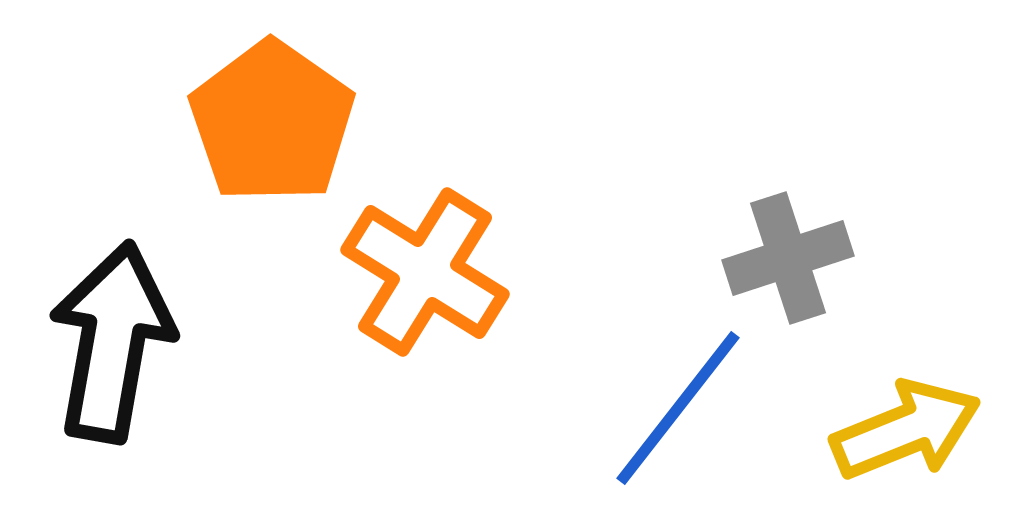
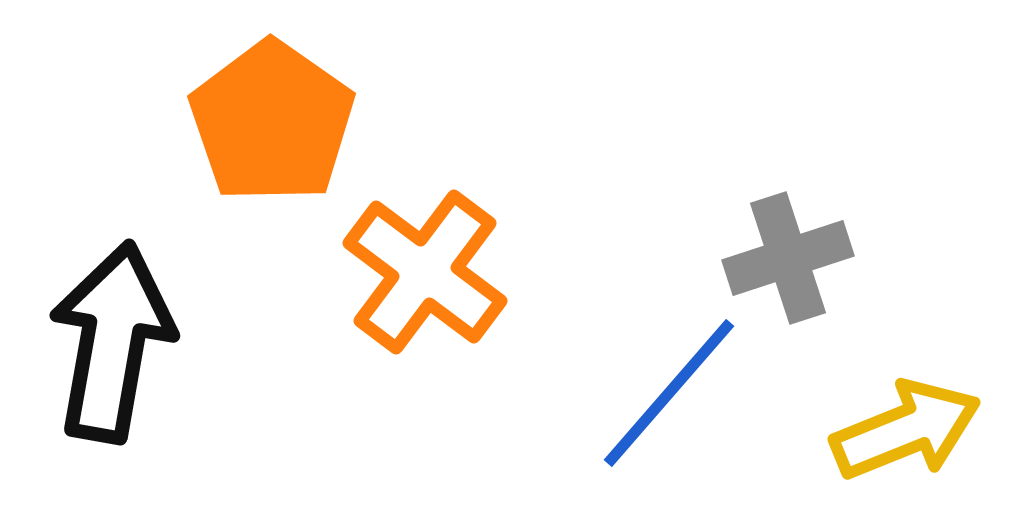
orange cross: rotated 5 degrees clockwise
blue line: moved 9 px left, 15 px up; rotated 3 degrees clockwise
